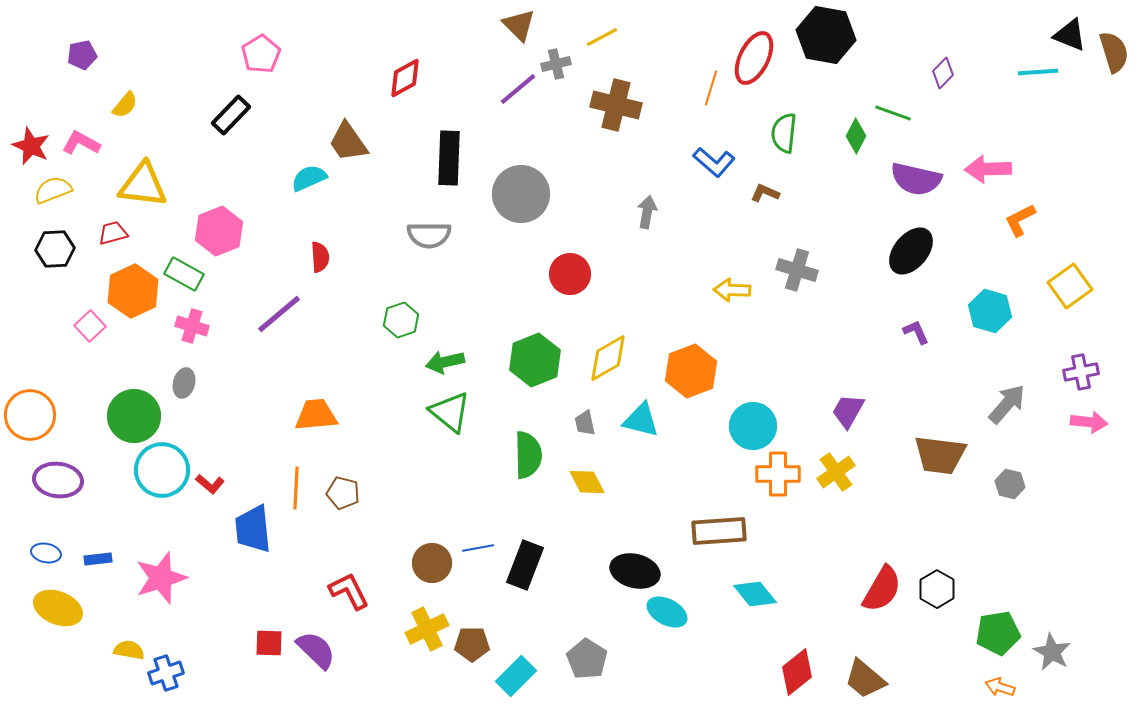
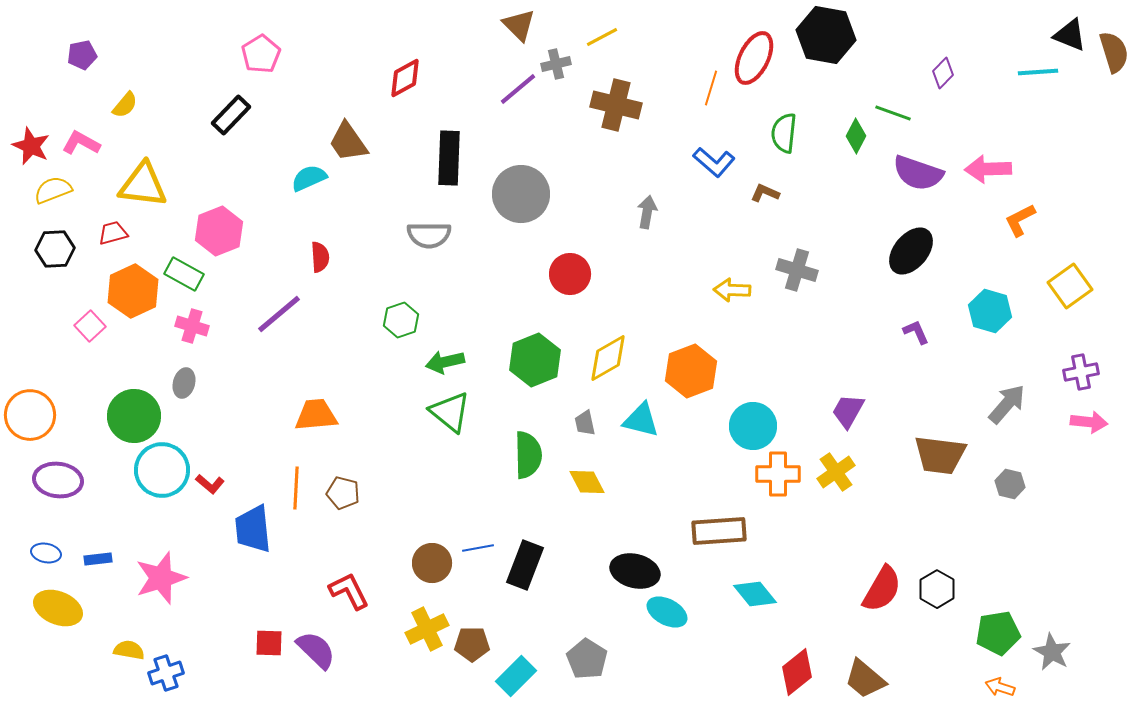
purple semicircle at (916, 179): moved 2 px right, 6 px up; rotated 6 degrees clockwise
